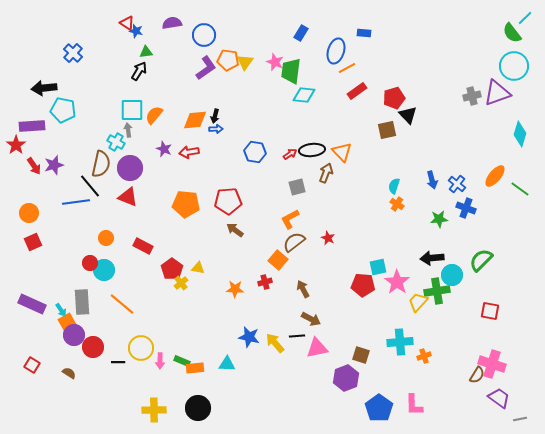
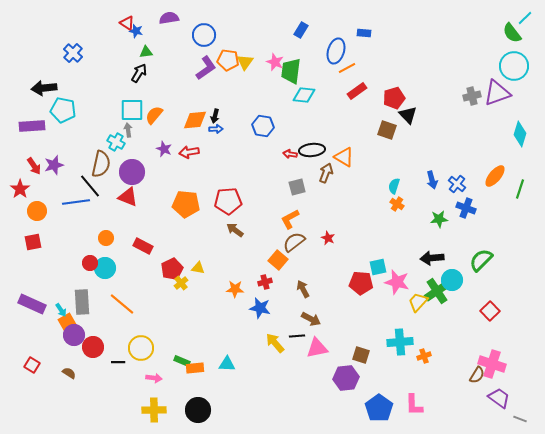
purple semicircle at (172, 23): moved 3 px left, 5 px up
blue rectangle at (301, 33): moved 3 px up
black arrow at (139, 71): moved 2 px down
brown square at (387, 130): rotated 30 degrees clockwise
red star at (16, 145): moved 4 px right, 44 px down
blue hexagon at (255, 152): moved 8 px right, 26 px up
orange triangle at (342, 152): moved 2 px right, 5 px down; rotated 15 degrees counterclockwise
red arrow at (290, 154): rotated 136 degrees counterclockwise
purple circle at (130, 168): moved 2 px right, 4 px down
green line at (520, 189): rotated 72 degrees clockwise
orange circle at (29, 213): moved 8 px right, 2 px up
red square at (33, 242): rotated 12 degrees clockwise
red pentagon at (172, 269): rotated 10 degrees clockwise
cyan circle at (104, 270): moved 1 px right, 2 px up
cyan circle at (452, 275): moved 5 px down
pink star at (397, 282): rotated 20 degrees counterclockwise
red pentagon at (363, 285): moved 2 px left, 2 px up
green cross at (437, 291): rotated 25 degrees counterclockwise
red square at (490, 311): rotated 36 degrees clockwise
blue star at (249, 337): moved 11 px right, 29 px up
pink arrow at (160, 361): moved 6 px left, 17 px down; rotated 84 degrees counterclockwise
purple hexagon at (346, 378): rotated 15 degrees clockwise
black circle at (198, 408): moved 2 px down
gray line at (520, 419): rotated 32 degrees clockwise
